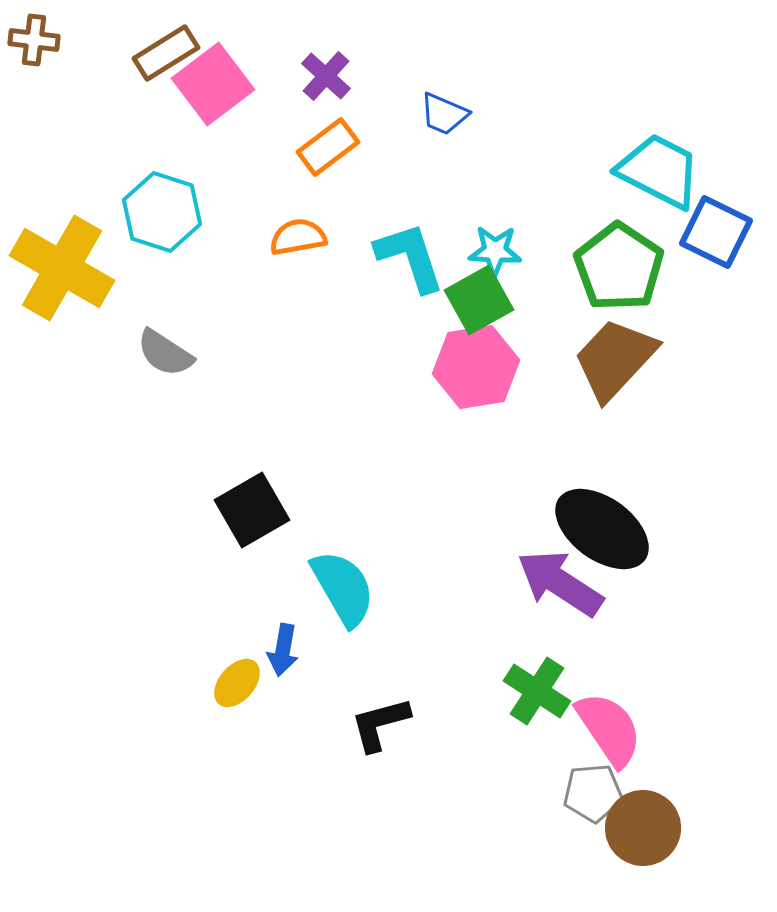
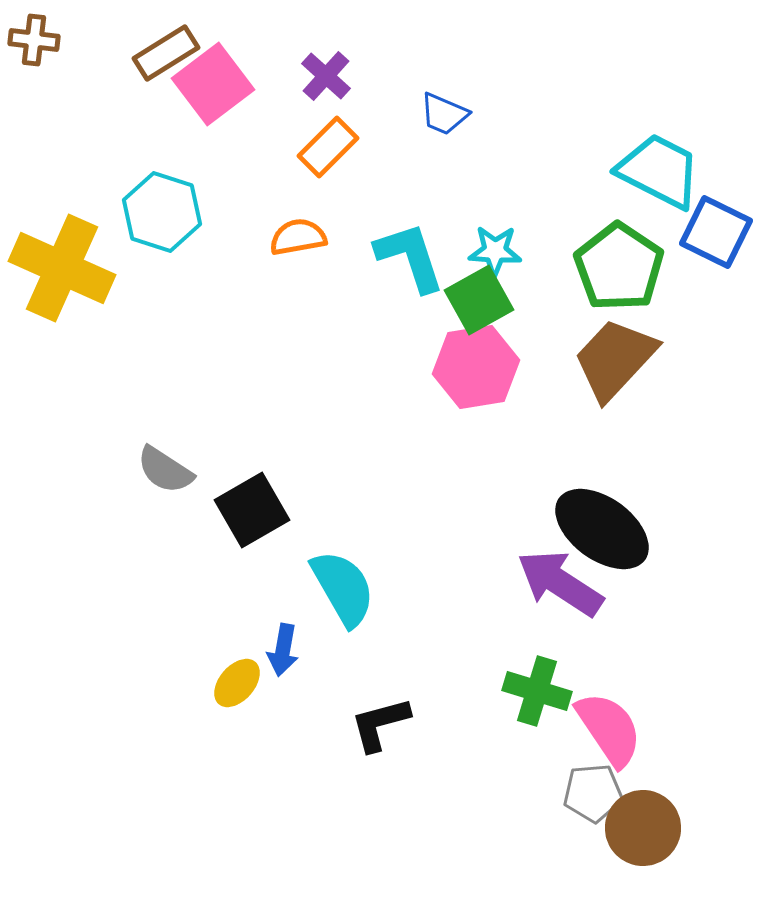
orange rectangle: rotated 8 degrees counterclockwise
yellow cross: rotated 6 degrees counterclockwise
gray semicircle: moved 117 px down
green cross: rotated 16 degrees counterclockwise
